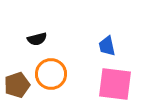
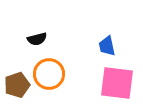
orange circle: moved 2 px left
pink square: moved 2 px right, 1 px up
